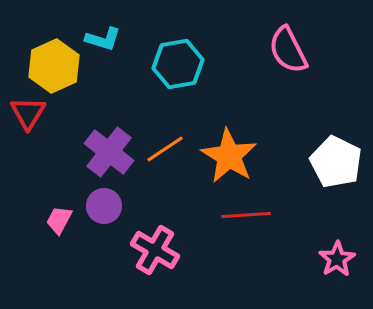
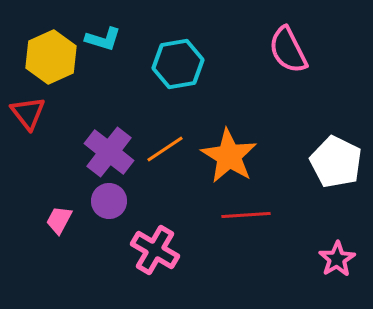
yellow hexagon: moved 3 px left, 9 px up
red triangle: rotated 9 degrees counterclockwise
purple circle: moved 5 px right, 5 px up
